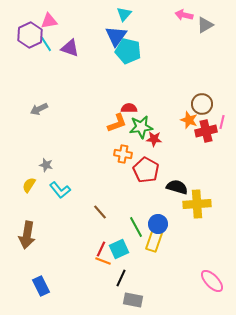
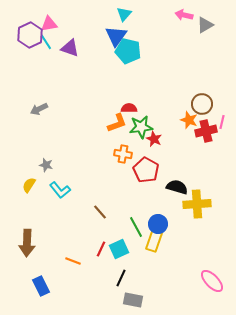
pink triangle: moved 3 px down
cyan line: moved 2 px up
red star: rotated 21 degrees clockwise
brown arrow: moved 8 px down; rotated 8 degrees counterclockwise
orange line: moved 30 px left
